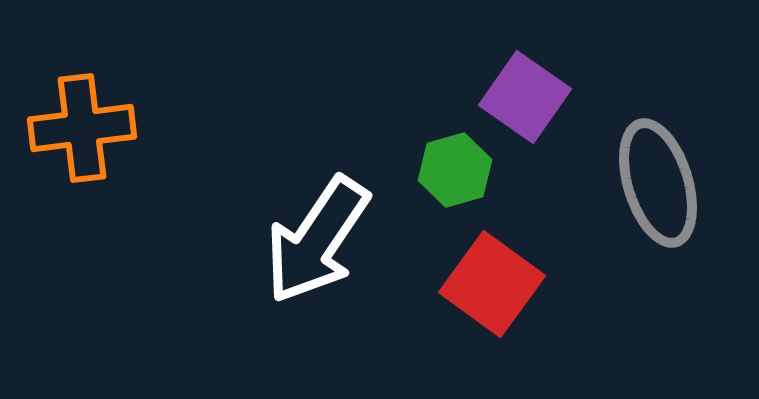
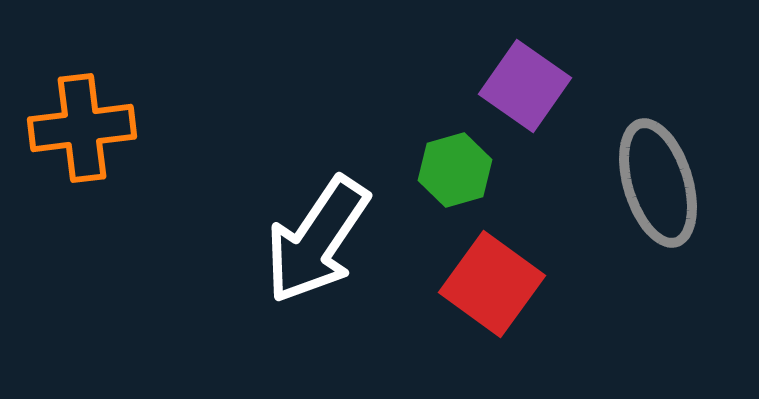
purple square: moved 11 px up
